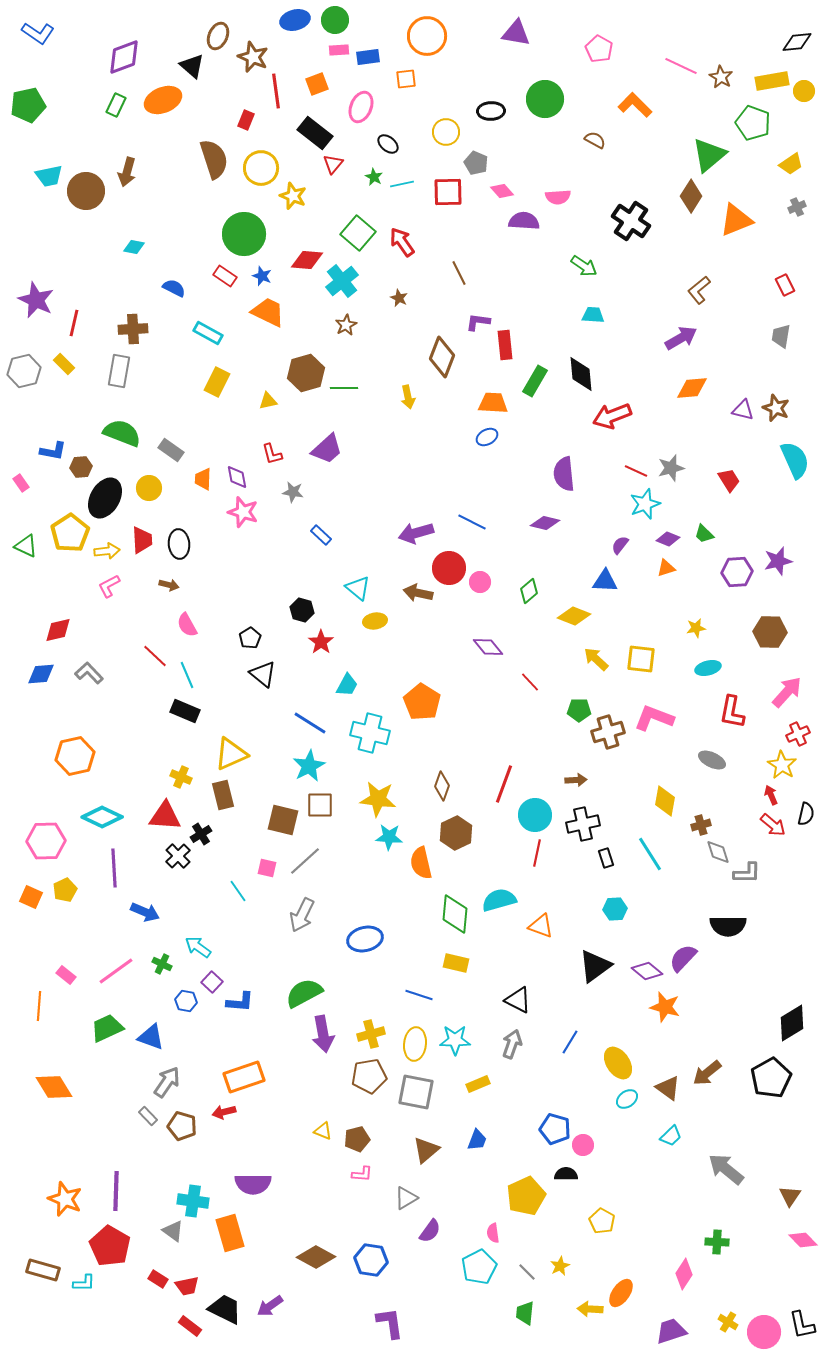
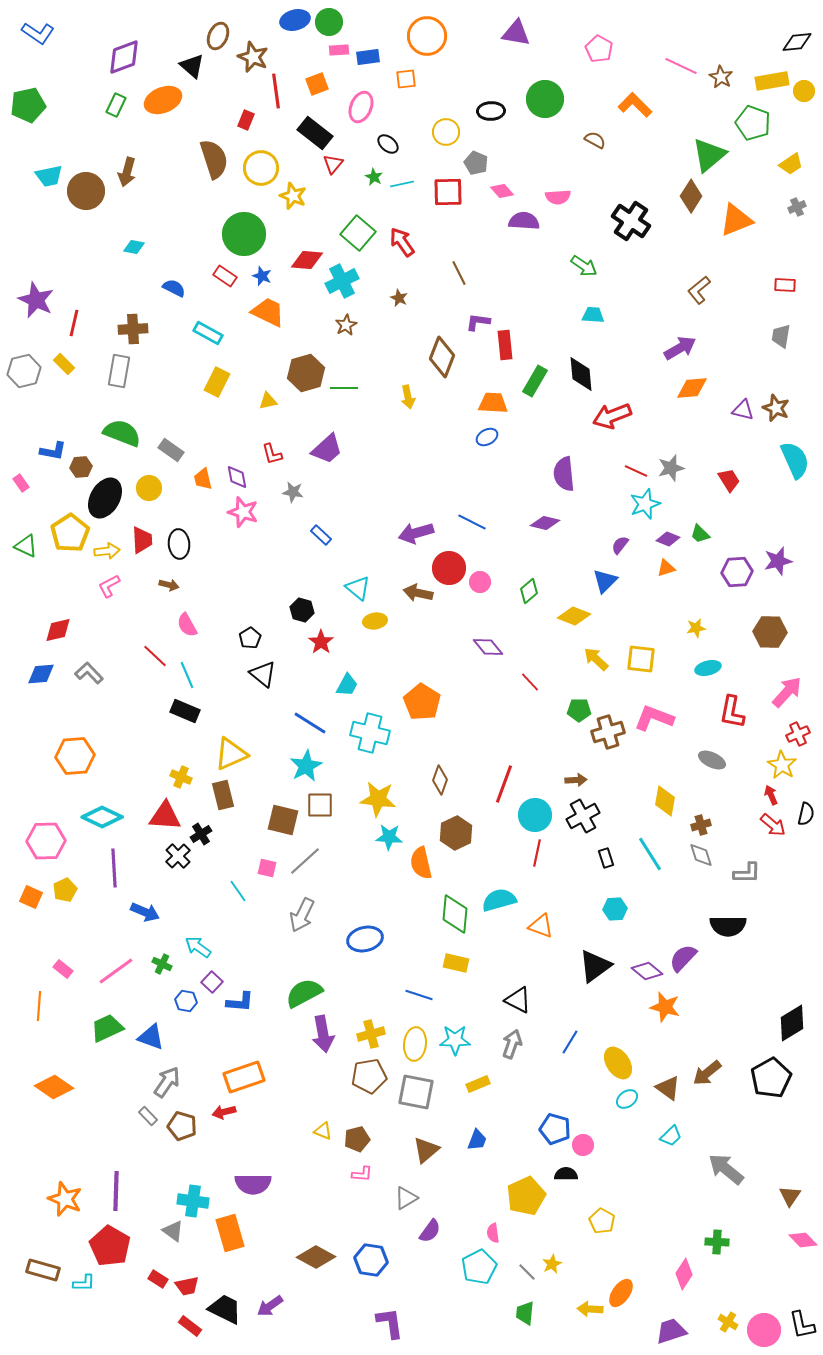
green circle at (335, 20): moved 6 px left, 2 px down
cyan cross at (342, 281): rotated 12 degrees clockwise
red rectangle at (785, 285): rotated 60 degrees counterclockwise
purple arrow at (681, 338): moved 1 px left, 10 px down
orange trapezoid at (203, 479): rotated 15 degrees counterclockwise
green trapezoid at (704, 534): moved 4 px left
blue triangle at (605, 581): rotated 48 degrees counterclockwise
orange hexagon at (75, 756): rotated 9 degrees clockwise
cyan star at (309, 766): moved 3 px left
brown diamond at (442, 786): moved 2 px left, 6 px up
black cross at (583, 824): moved 8 px up; rotated 16 degrees counterclockwise
gray diamond at (718, 852): moved 17 px left, 3 px down
pink rectangle at (66, 975): moved 3 px left, 6 px up
orange diamond at (54, 1087): rotated 24 degrees counterclockwise
yellow star at (560, 1266): moved 8 px left, 2 px up
pink circle at (764, 1332): moved 2 px up
